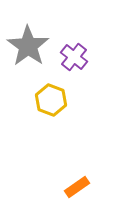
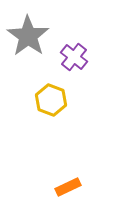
gray star: moved 10 px up
orange rectangle: moved 9 px left; rotated 10 degrees clockwise
